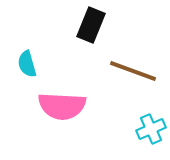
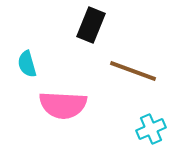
pink semicircle: moved 1 px right, 1 px up
